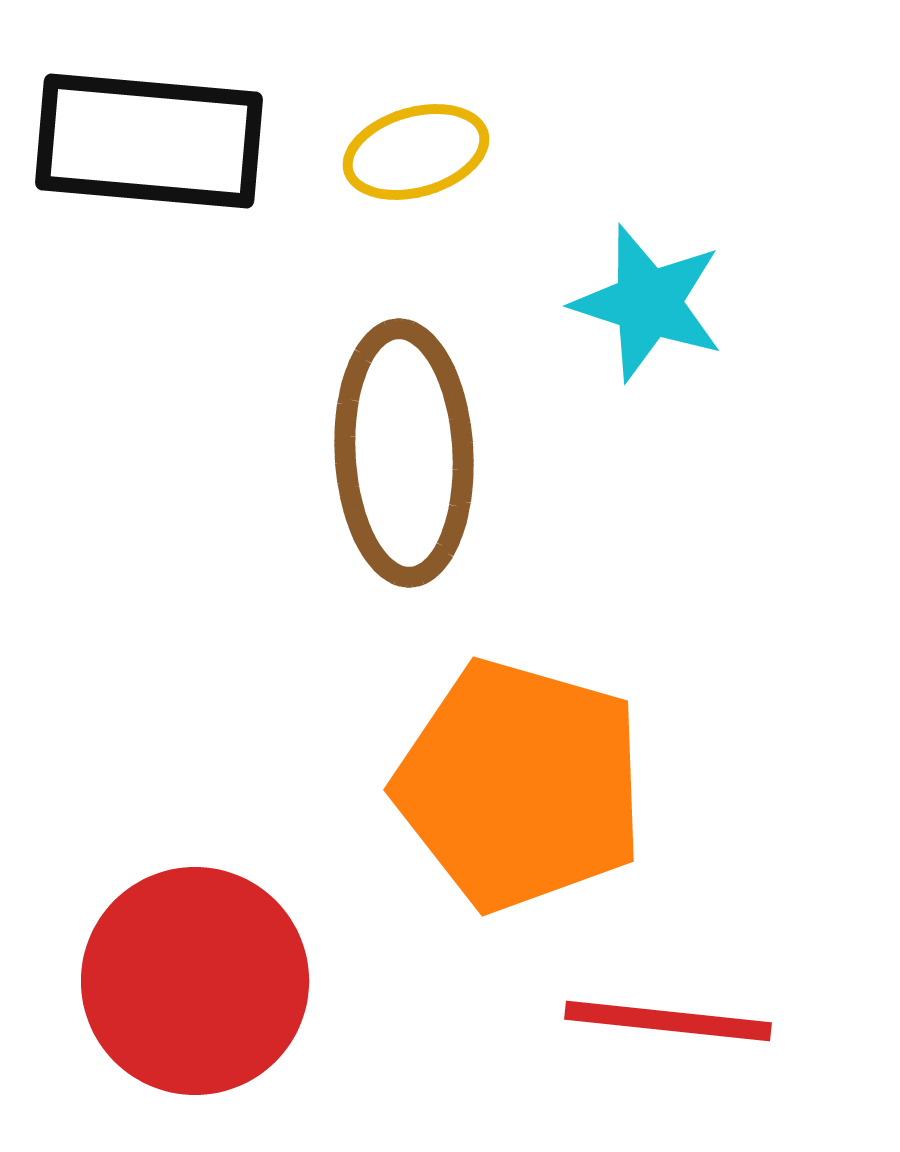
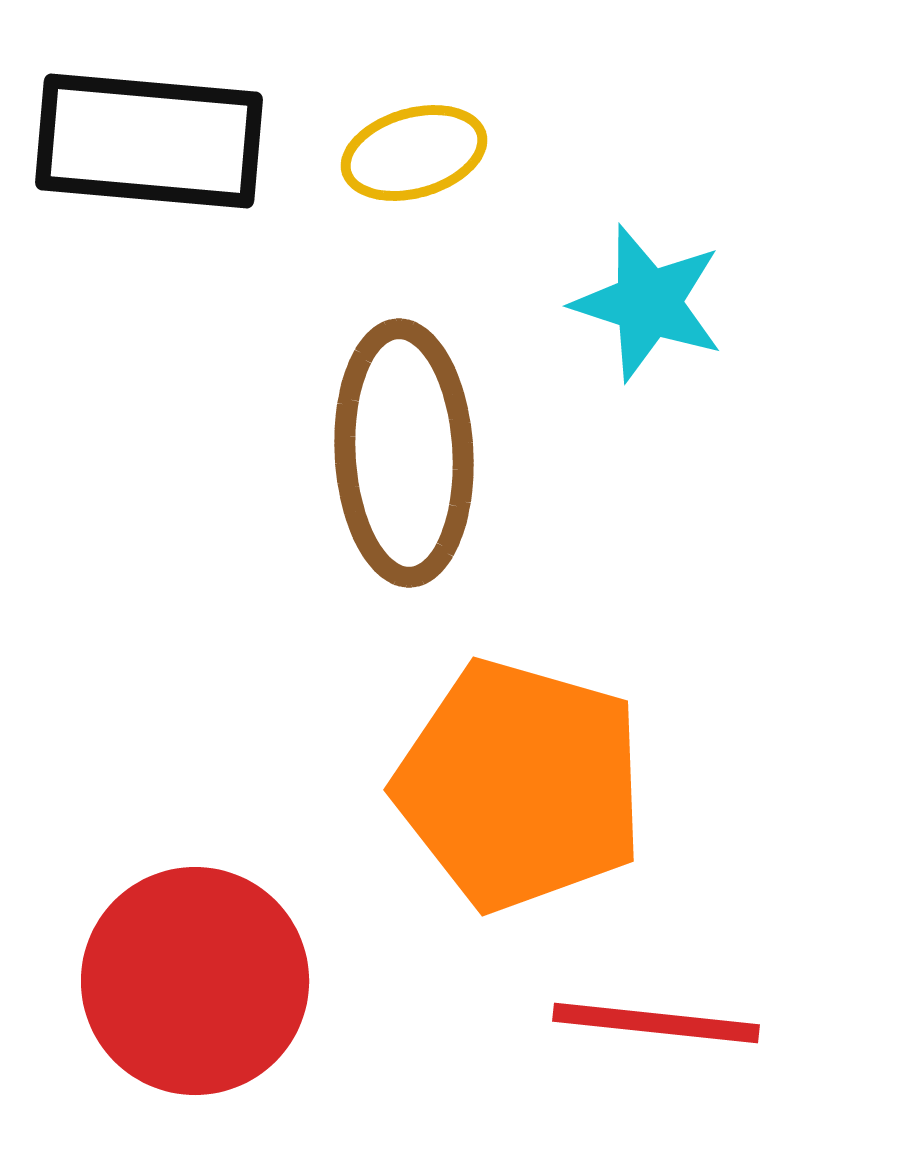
yellow ellipse: moved 2 px left, 1 px down
red line: moved 12 px left, 2 px down
